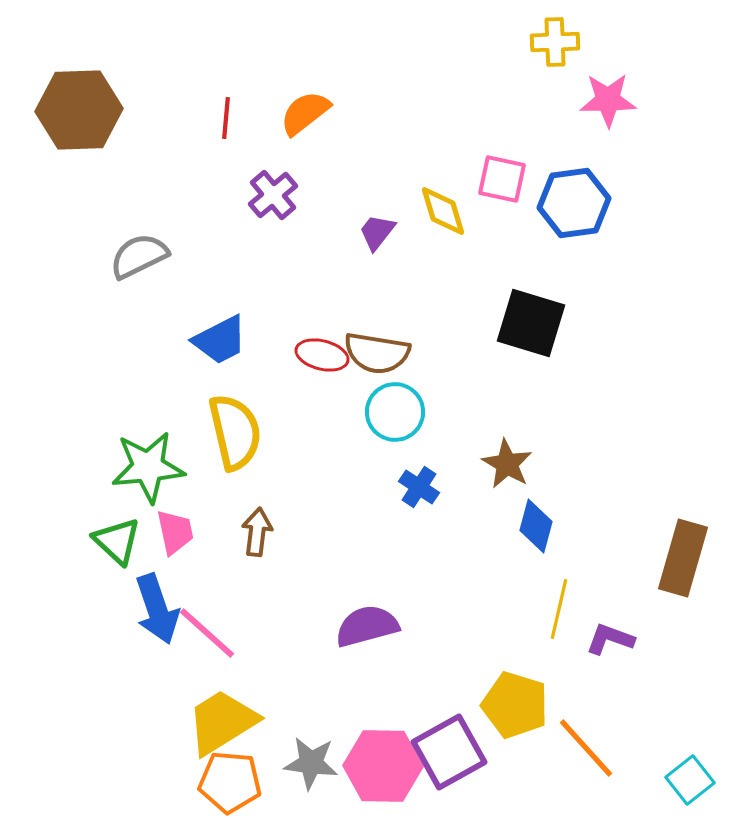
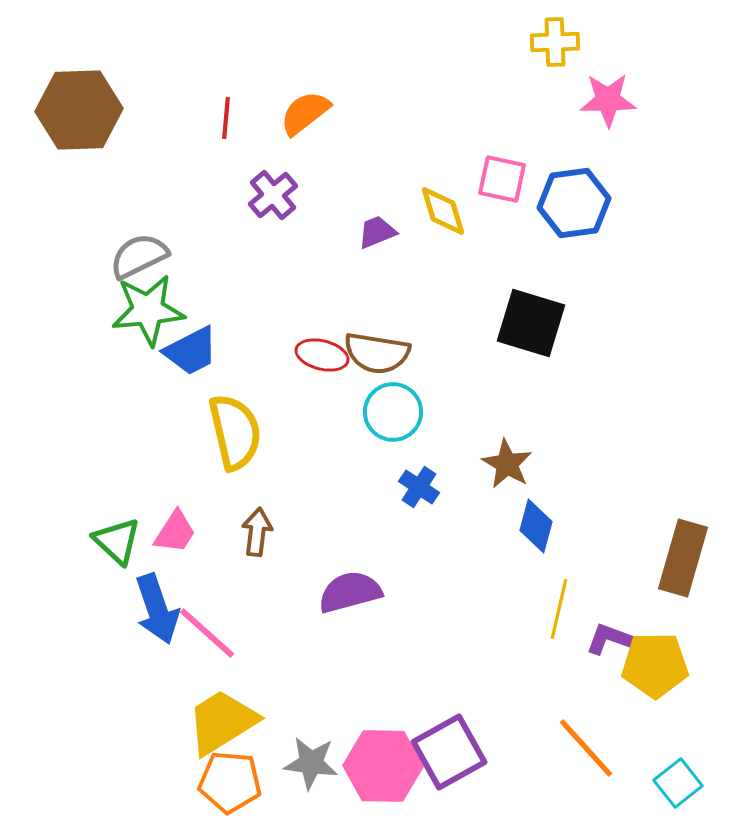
purple trapezoid: rotated 30 degrees clockwise
blue trapezoid: moved 29 px left, 11 px down
cyan circle: moved 2 px left
green star: moved 157 px up
pink trapezoid: rotated 45 degrees clockwise
purple semicircle: moved 17 px left, 34 px up
yellow pentagon: moved 140 px right, 40 px up; rotated 18 degrees counterclockwise
cyan square: moved 12 px left, 3 px down
